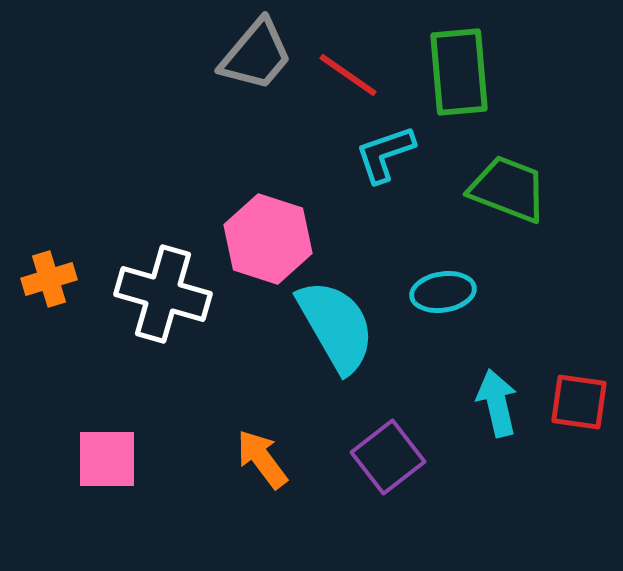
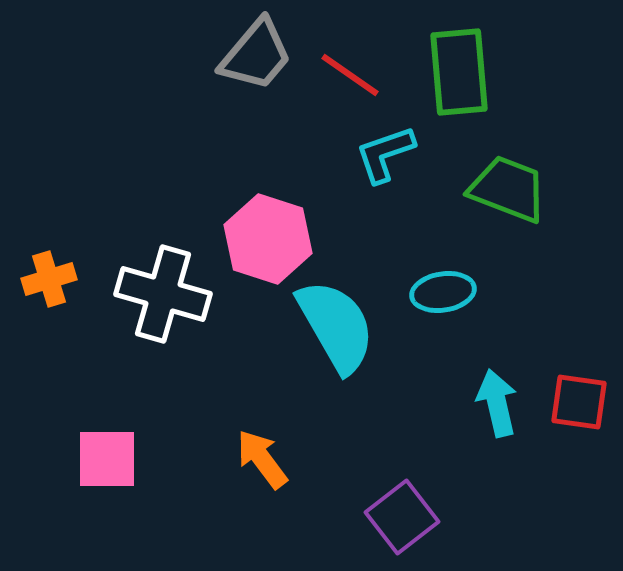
red line: moved 2 px right
purple square: moved 14 px right, 60 px down
